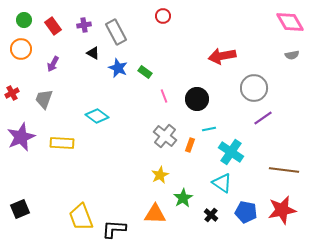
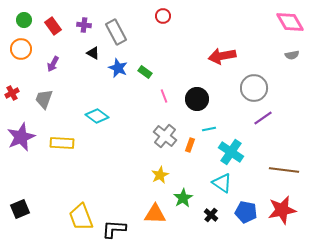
purple cross: rotated 16 degrees clockwise
